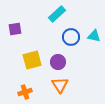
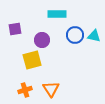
cyan rectangle: rotated 42 degrees clockwise
blue circle: moved 4 px right, 2 px up
purple circle: moved 16 px left, 22 px up
orange triangle: moved 9 px left, 4 px down
orange cross: moved 2 px up
